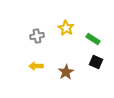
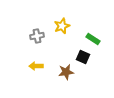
yellow star: moved 4 px left, 2 px up; rotated 21 degrees clockwise
black square: moved 13 px left, 5 px up
brown star: rotated 21 degrees clockwise
